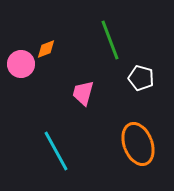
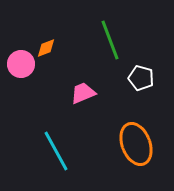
orange diamond: moved 1 px up
pink trapezoid: rotated 52 degrees clockwise
orange ellipse: moved 2 px left
